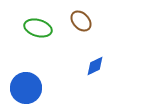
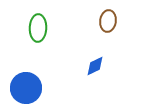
brown ellipse: moved 27 px right; rotated 50 degrees clockwise
green ellipse: rotated 76 degrees clockwise
